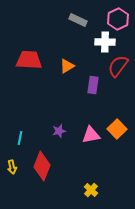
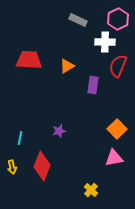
red semicircle: rotated 15 degrees counterclockwise
pink triangle: moved 23 px right, 23 px down
